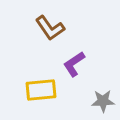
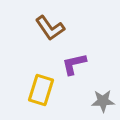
purple L-shape: rotated 20 degrees clockwise
yellow rectangle: rotated 68 degrees counterclockwise
